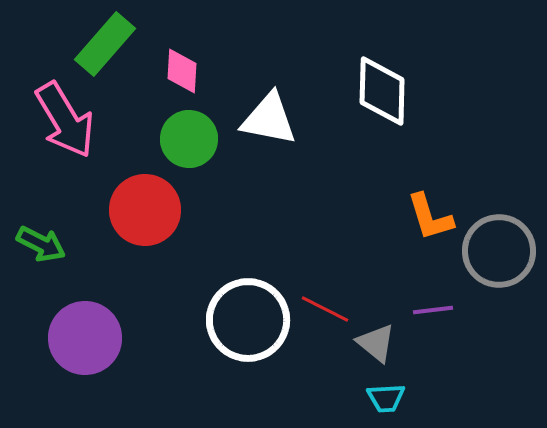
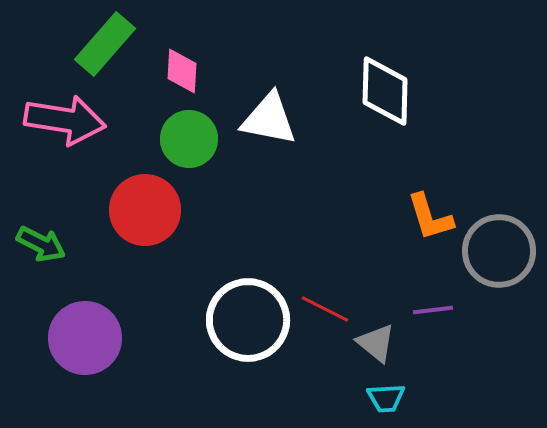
white diamond: moved 3 px right
pink arrow: rotated 50 degrees counterclockwise
